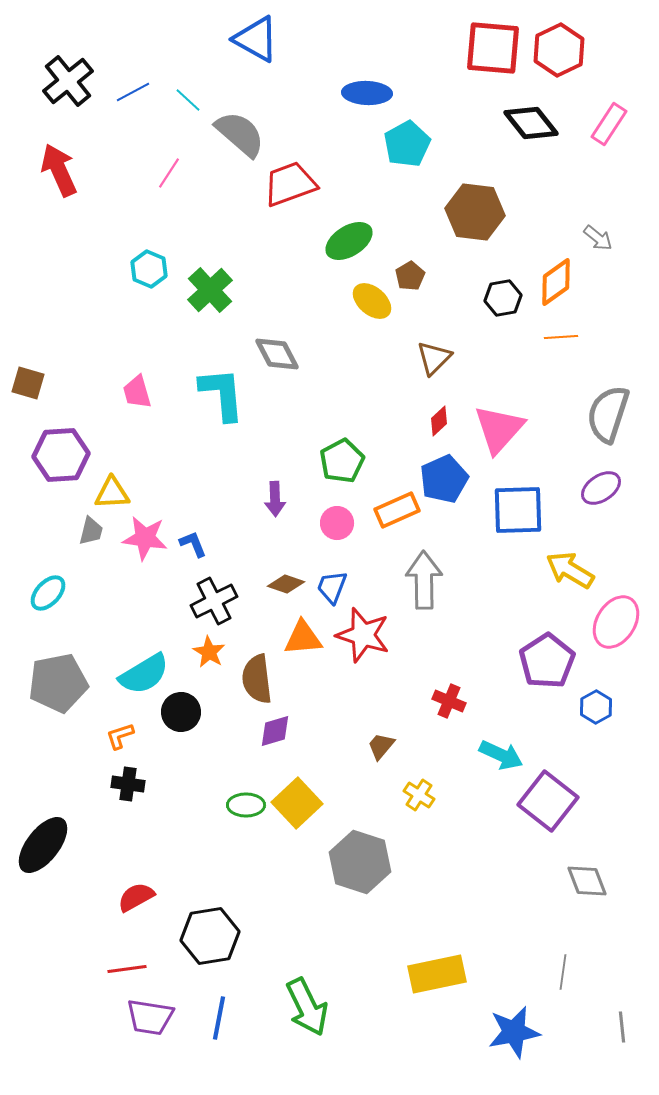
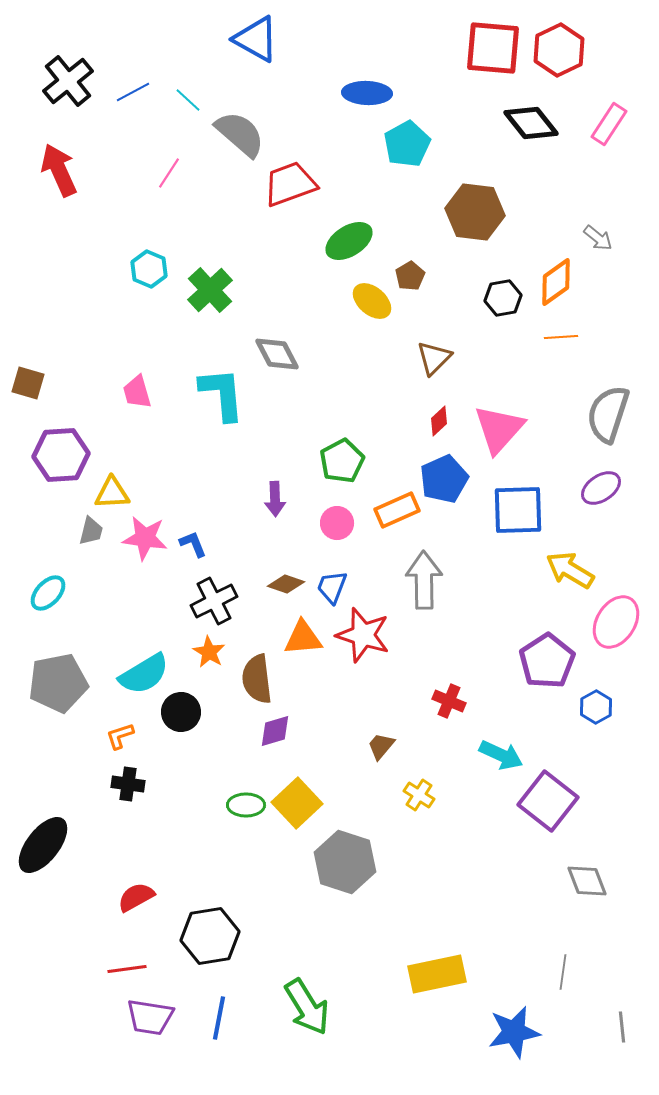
gray hexagon at (360, 862): moved 15 px left
green arrow at (307, 1007): rotated 6 degrees counterclockwise
